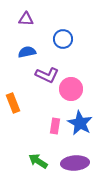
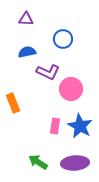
purple L-shape: moved 1 px right, 3 px up
blue star: moved 3 px down
green arrow: moved 1 px down
